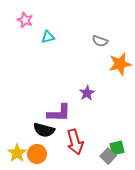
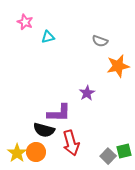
pink star: moved 2 px down
orange star: moved 2 px left, 2 px down
red arrow: moved 4 px left, 1 px down
green square: moved 7 px right, 3 px down
orange circle: moved 1 px left, 2 px up
